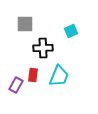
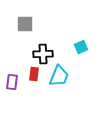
cyan square: moved 10 px right, 16 px down
black cross: moved 6 px down
red rectangle: moved 1 px right, 1 px up
purple rectangle: moved 4 px left, 3 px up; rotated 21 degrees counterclockwise
